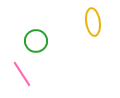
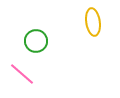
pink line: rotated 16 degrees counterclockwise
